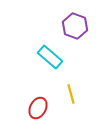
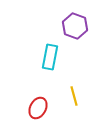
cyan rectangle: rotated 60 degrees clockwise
yellow line: moved 3 px right, 2 px down
